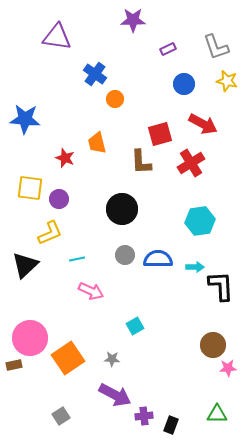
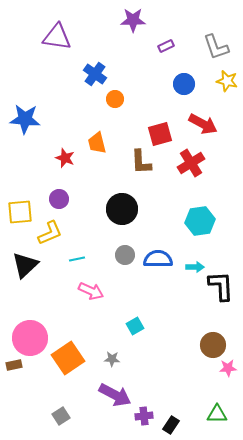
purple rectangle: moved 2 px left, 3 px up
yellow square: moved 10 px left, 24 px down; rotated 12 degrees counterclockwise
black rectangle: rotated 12 degrees clockwise
